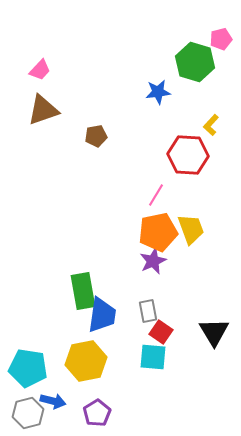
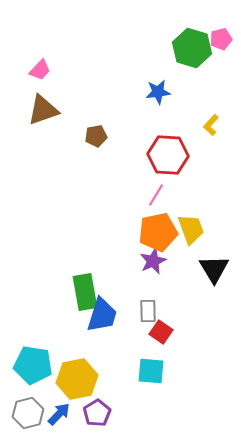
green hexagon: moved 3 px left, 14 px up
red hexagon: moved 20 px left
green rectangle: moved 2 px right, 1 px down
gray rectangle: rotated 10 degrees clockwise
blue trapezoid: rotated 9 degrees clockwise
black triangle: moved 63 px up
cyan square: moved 2 px left, 14 px down
yellow hexagon: moved 9 px left, 18 px down
cyan pentagon: moved 5 px right, 3 px up
blue arrow: moved 6 px right, 13 px down; rotated 60 degrees counterclockwise
